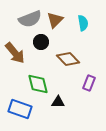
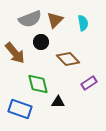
purple rectangle: rotated 35 degrees clockwise
